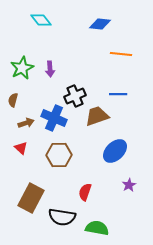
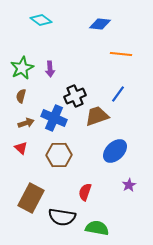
cyan diamond: rotated 15 degrees counterclockwise
blue line: rotated 54 degrees counterclockwise
brown semicircle: moved 8 px right, 4 px up
